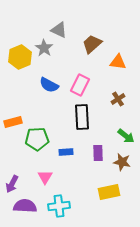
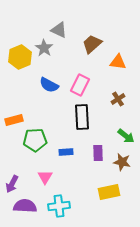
orange rectangle: moved 1 px right, 2 px up
green pentagon: moved 2 px left, 1 px down
